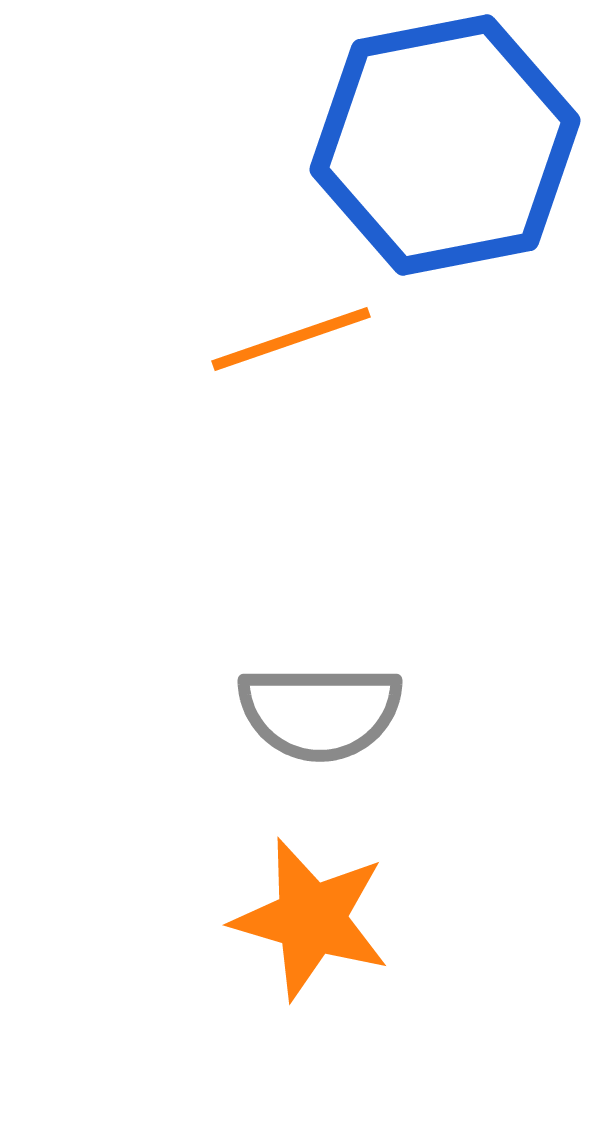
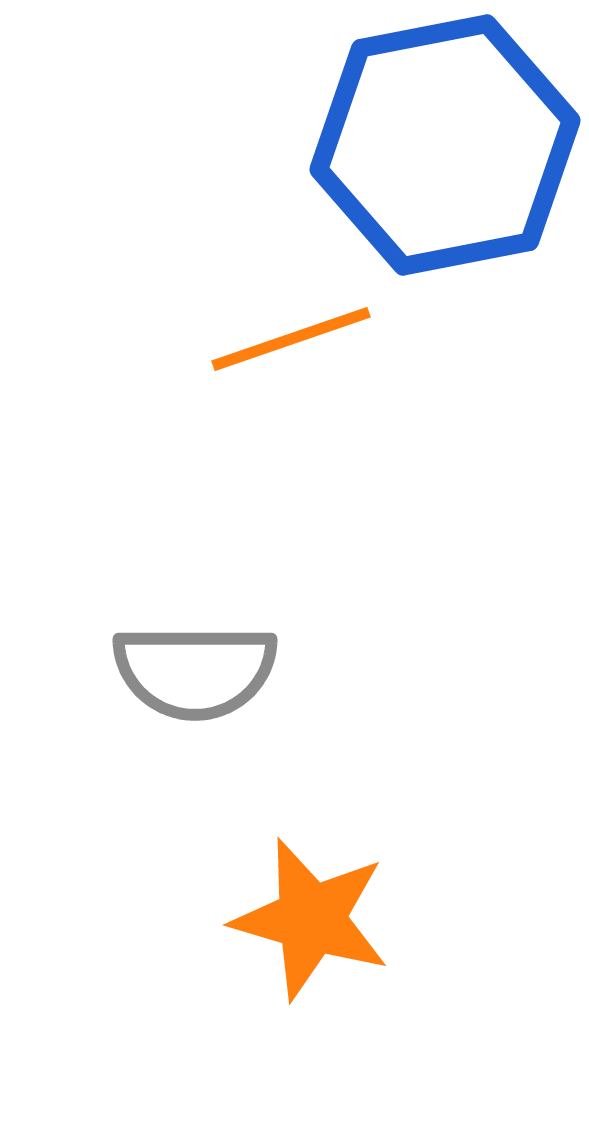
gray semicircle: moved 125 px left, 41 px up
